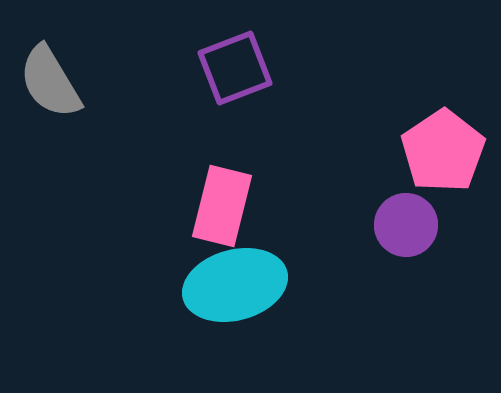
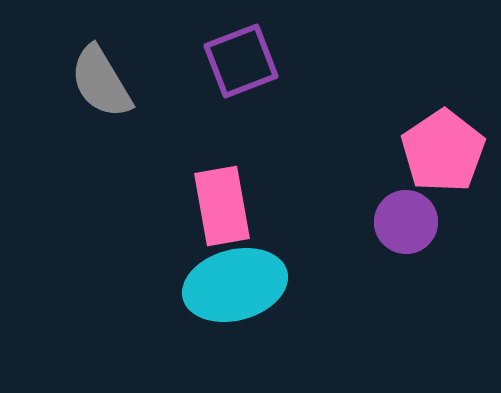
purple square: moved 6 px right, 7 px up
gray semicircle: moved 51 px right
pink rectangle: rotated 24 degrees counterclockwise
purple circle: moved 3 px up
